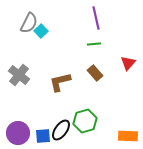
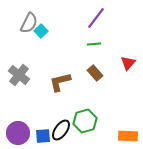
purple line: rotated 50 degrees clockwise
